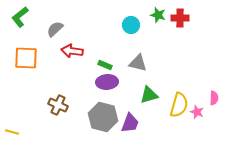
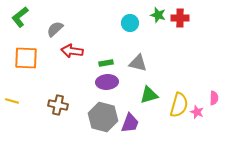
cyan circle: moved 1 px left, 2 px up
green rectangle: moved 1 px right, 2 px up; rotated 32 degrees counterclockwise
brown cross: rotated 12 degrees counterclockwise
yellow line: moved 31 px up
